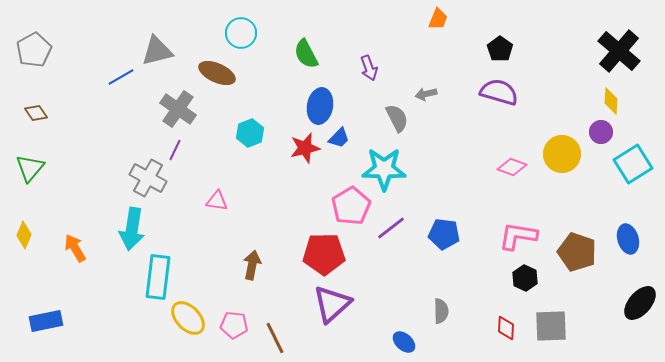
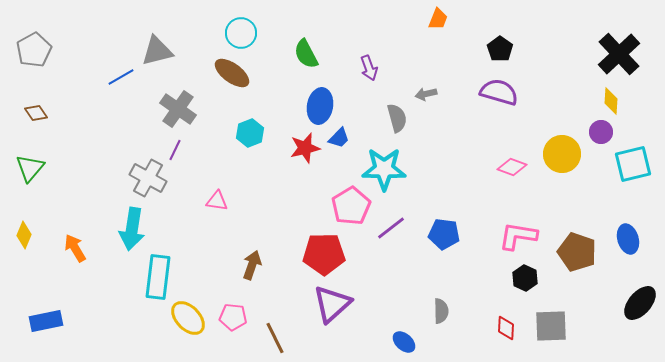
black cross at (619, 51): moved 3 px down; rotated 6 degrees clockwise
brown ellipse at (217, 73): moved 15 px right; rotated 12 degrees clockwise
gray semicircle at (397, 118): rotated 12 degrees clockwise
cyan square at (633, 164): rotated 18 degrees clockwise
brown arrow at (252, 265): rotated 8 degrees clockwise
pink pentagon at (234, 325): moved 1 px left, 8 px up
